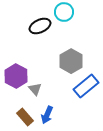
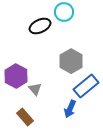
blue arrow: moved 23 px right, 6 px up
